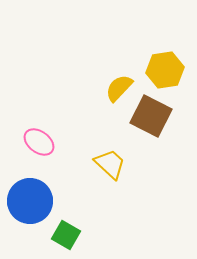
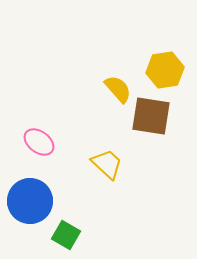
yellow semicircle: moved 1 px left, 1 px down; rotated 96 degrees clockwise
brown square: rotated 18 degrees counterclockwise
yellow trapezoid: moved 3 px left
